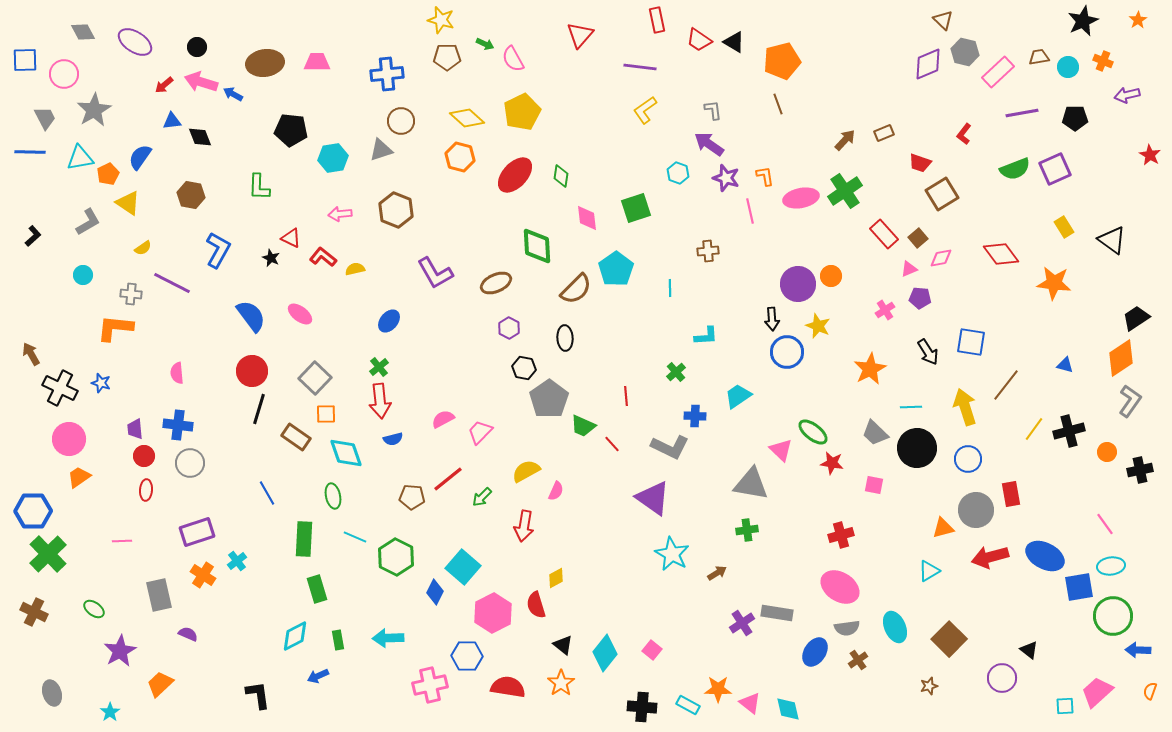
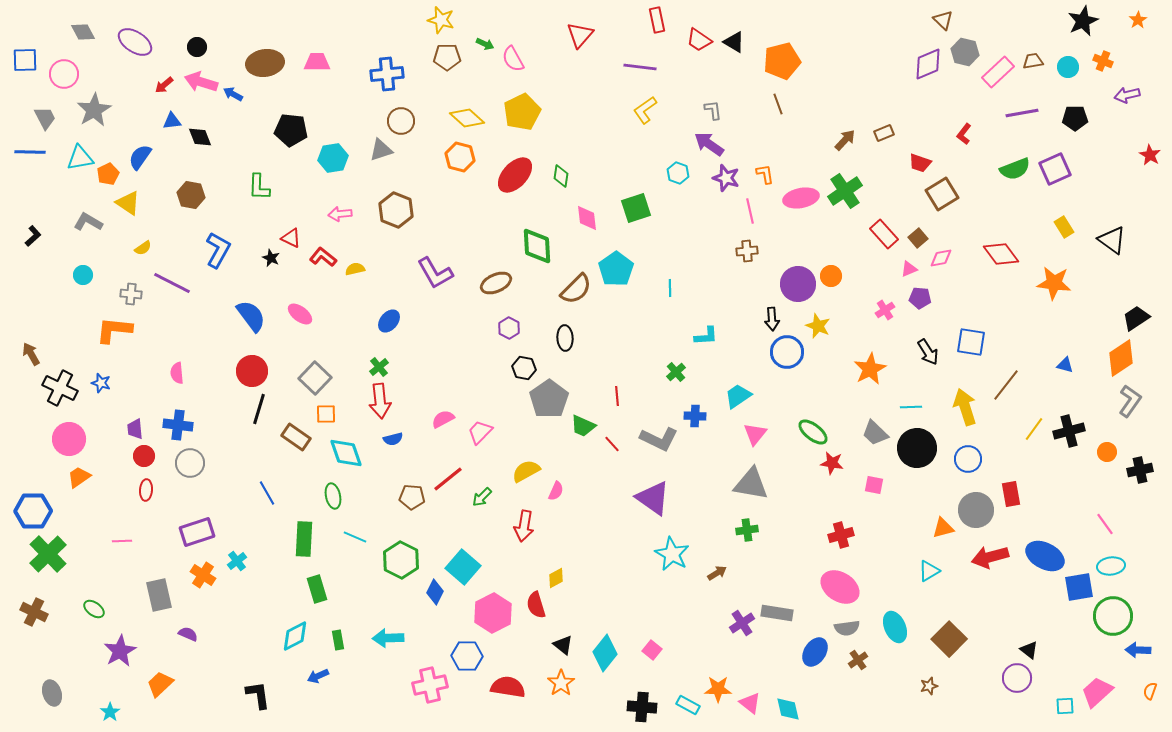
brown trapezoid at (1039, 57): moved 6 px left, 4 px down
orange L-shape at (765, 176): moved 2 px up
gray L-shape at (88, 222): rotated 120 degrees counterclockwise
brown cross at (708, 251): moved 39 px right
orange L-shape at (115, 328): moved 1 px left, 2 px down
red line at (626, 396): moved 9 px left
gray L-shape at (670, 447): moved 11 px left, 8 px up
pink triangle at (781, 450): moved 26 px left, 16 px up; rotated 25 degrees clockwise
green hexagon at (396, 557): moved 5 px right, 3 px down
purple circle at (1002, 678): moved 15 px right
